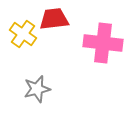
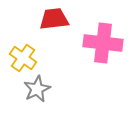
yellow cross: moved 24 px down
gray star: rotated 12 degrees counterclockwise
